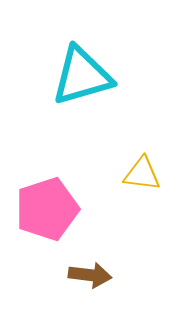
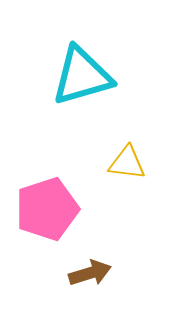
yellow triangle: moved 15 px left, 11 px up
brown arrow: moved 2 px up; rotated 24 degrees counterclockwise
